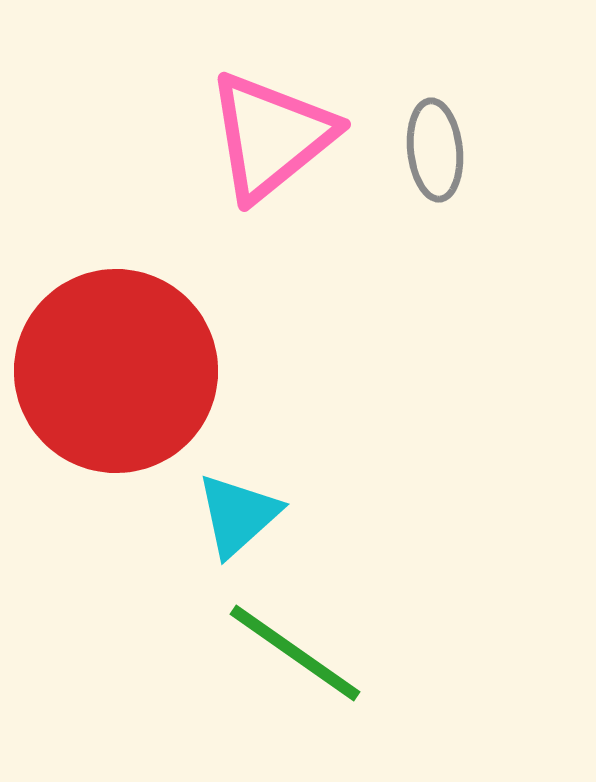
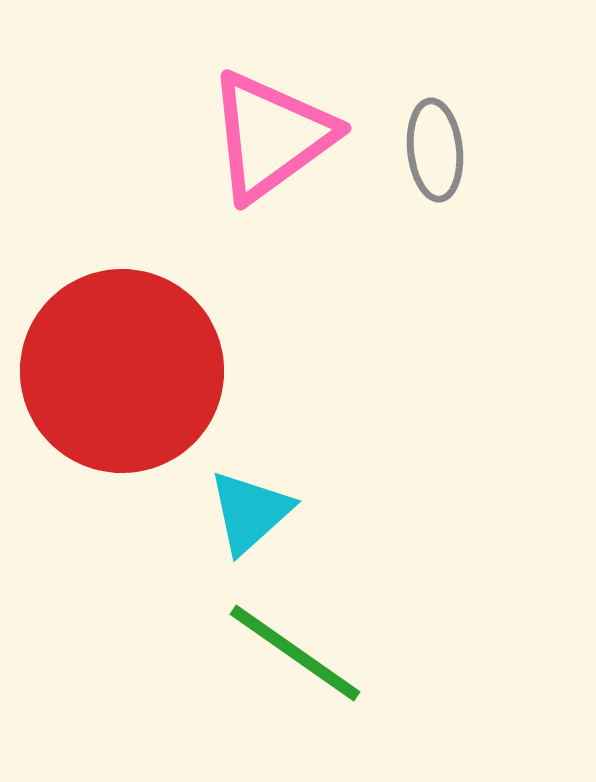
pink triangle: rotated 3 degrees clockwise
red circle: moved 6 px right
cyan triangle: moved 12 px right, 3 px up
